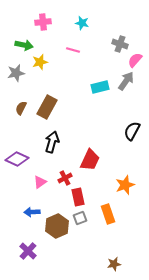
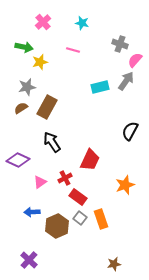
pink cross: rotated 35 degrees counterclockwise
green arrow: moved 2 px down
gray star: moved 11 px right, 14 px down
brown semicircle: rotated 32 degrees clockwise
black semicircle: moved 2 px left
black arrow: rotated 50 degrees counterclockwise
purple diamond: moved 1 px right, 1 px down
red rectangle: rotated 42 degrees counterclockwise
orange rectangle: moved 7 px left, 5 px down
gray square: rotated 32 degrees counterclockwise
purple cross: moved 1 px right, 9 px down
